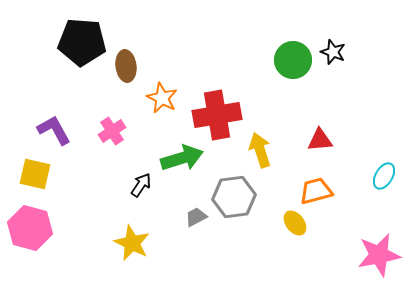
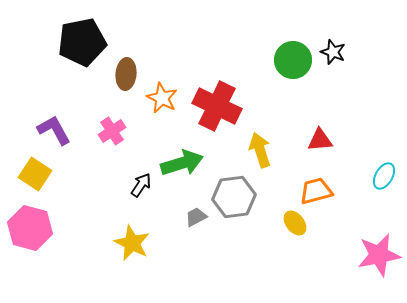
black pentagon: rotated 15 degrees counterclockwise
brown ellipse: moved 8 px down; rotated 12 degrees clockwise
red cross: moved 9 px up; rotated 36 degrees clockwise
green arrow: moved 5 px down
yellow square: rotated 20 degrees clockwise
